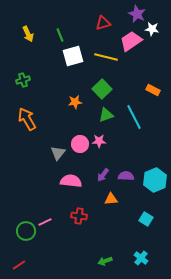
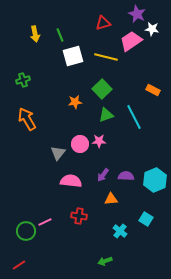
yellow arrow: moved 7 px right; rotated 14 degrees clockwise
cyan cross: moved 21 px left, 27 px up
